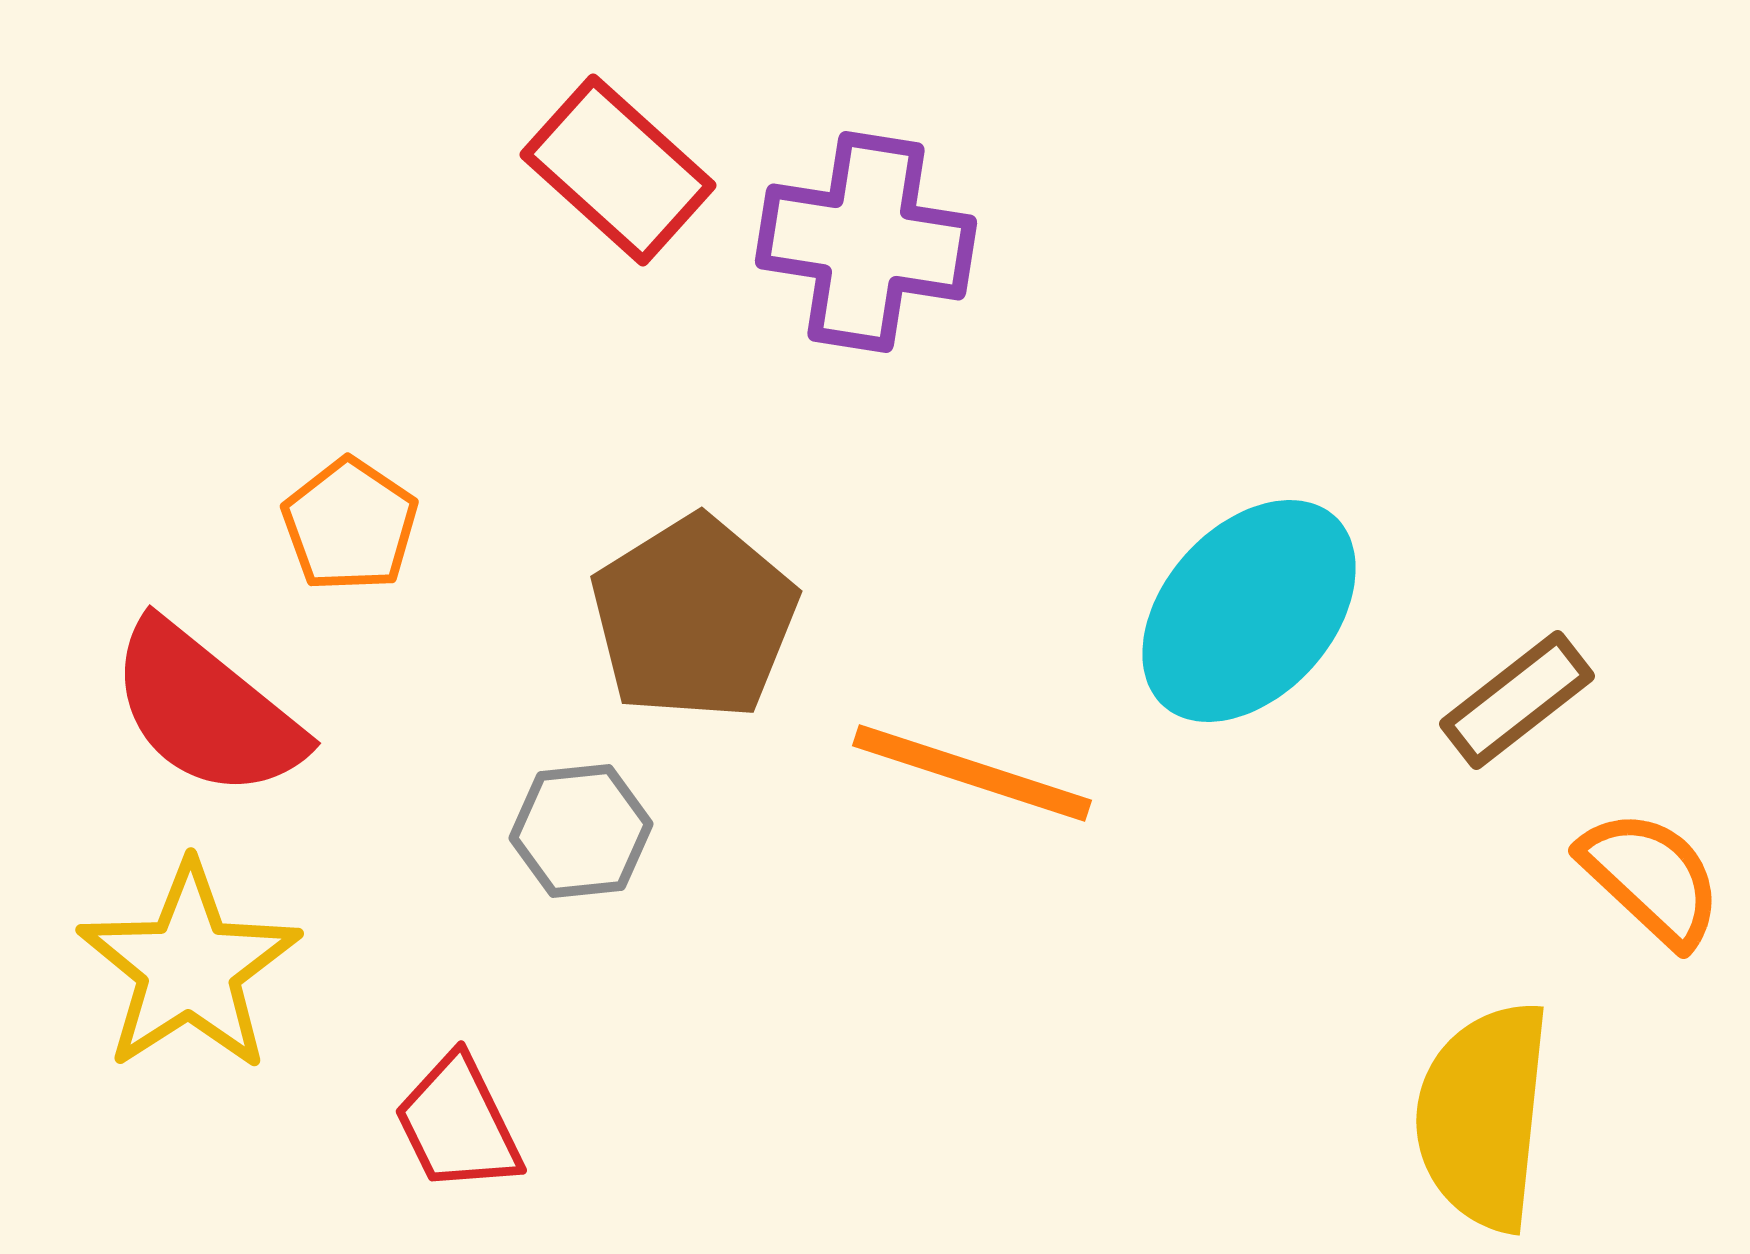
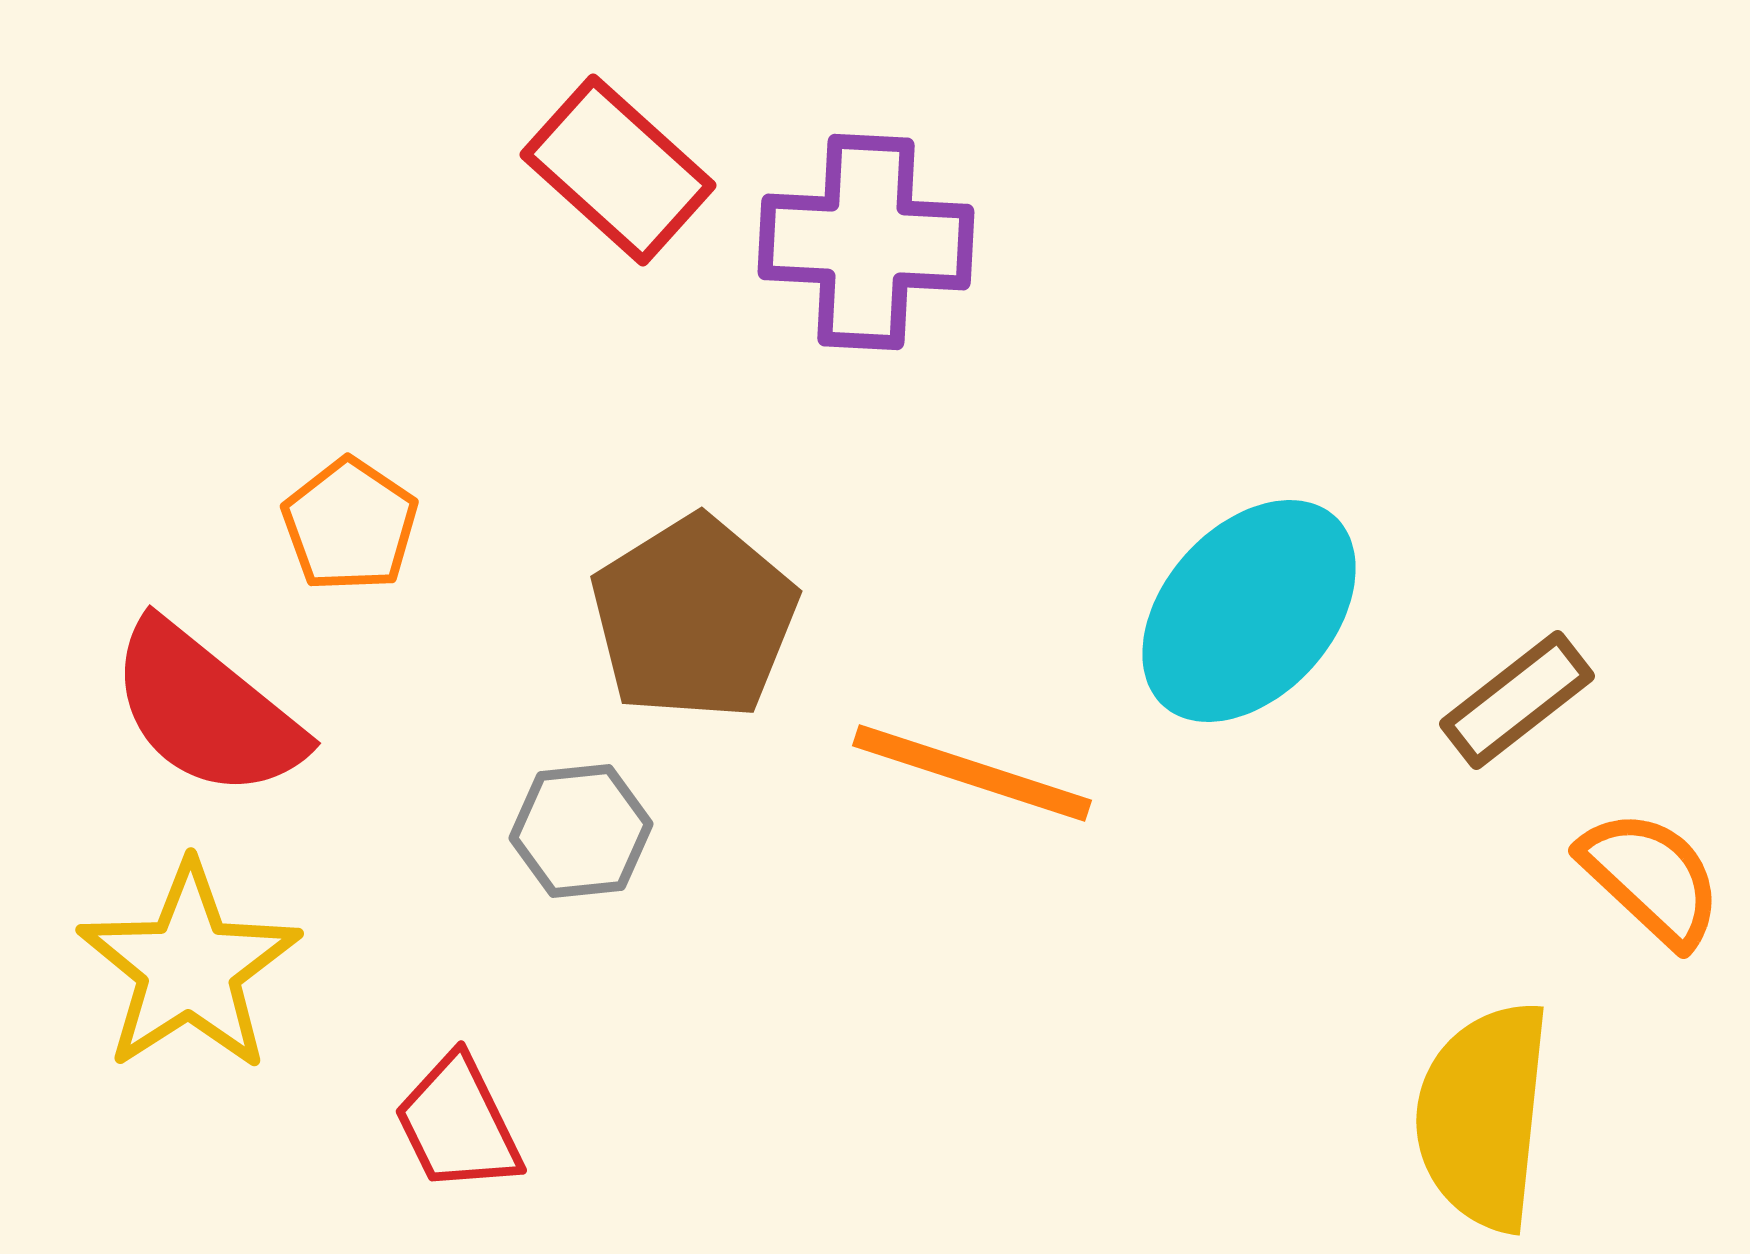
purple cross: rotated 6 degrees counterclockwise
